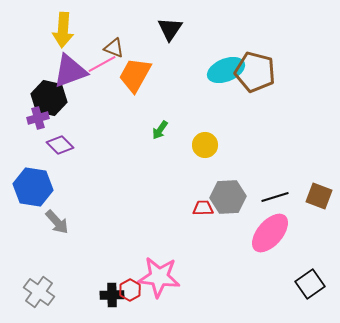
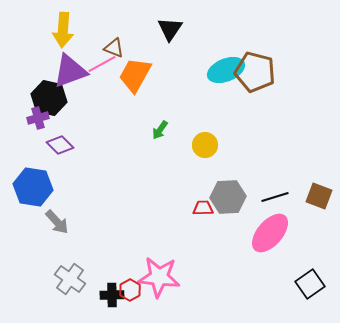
gray cross: moved 31 px right, 13 px up
